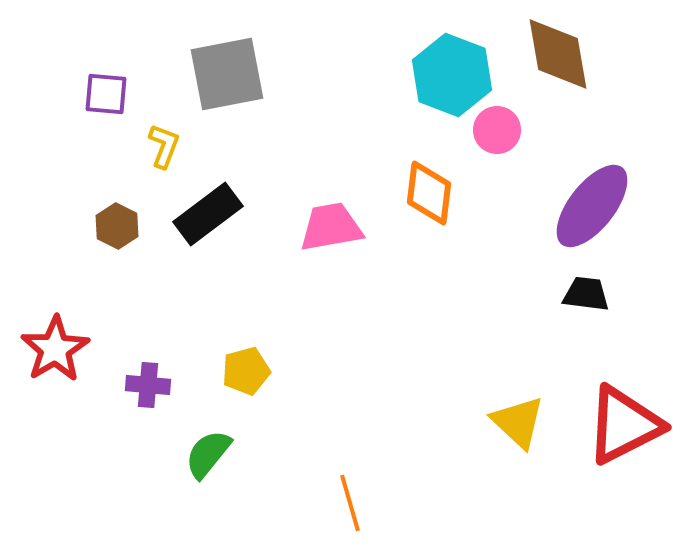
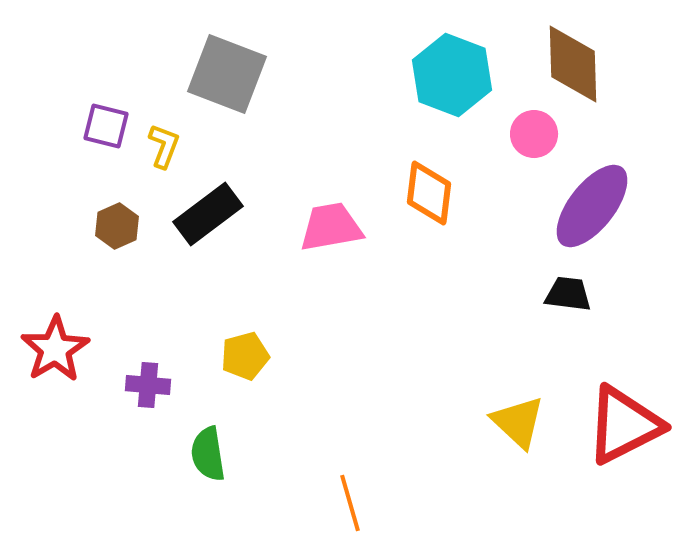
brown diamond: moved 15 px right, 10 px down; rotated 8 degrees clockwise
gray square: rotated 32 degrees clockwise
purple square: moved 32 px down; rotated 9 degrees clockwise
pink circle: moved 37 px right, 4 px down
brown hexagon: rotated 9 degrees clockwise
black trapezoid: moved 18 px left
yellow pentagon: moved 1 px left, 15 px up
green semicircle: rotated 48 degrees counterclockwise
